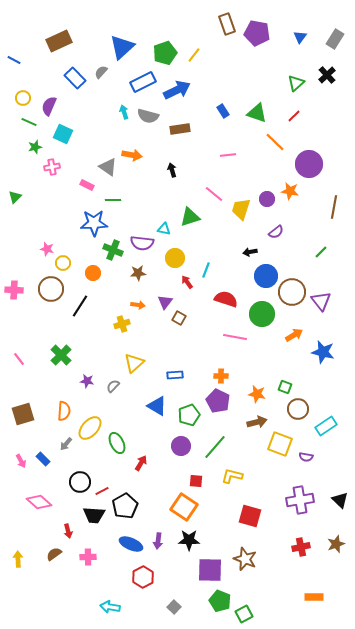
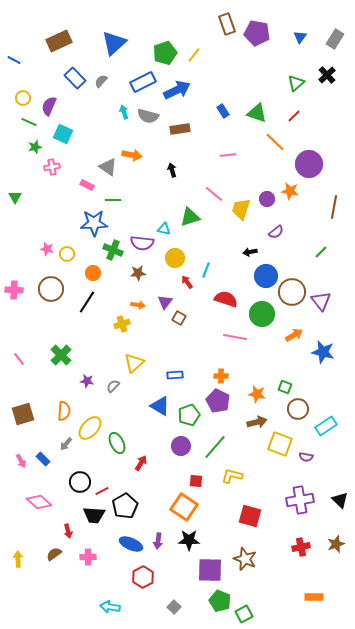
blue triangle at (122, 47): moved 8 px left, 4 px up
gray semicircle at (101, 72): moved 9 px down
green triangle at (15, 197): rotated 16 degrees counterclockwise
yellow circle at (63, 263): moved 4 px right, 9 px up
black line at (80, 306): moved 7 px right, 4 px up
blue triangle at (157, 406): moved 3 px right
